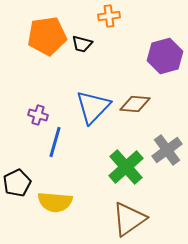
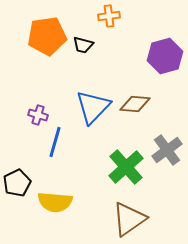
black trapezoid: moved 1 px right, 1 px down
